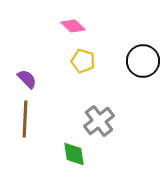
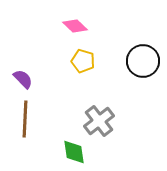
pink diamond: moved 2 px right
purple semicircle: moved 4 px left
green diamond: moved 2 px up
